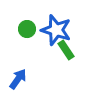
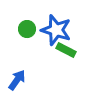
green rectangle: rotated 30 degrees counterclockwise
blue arrow: moved 1 px left, 1 px down
